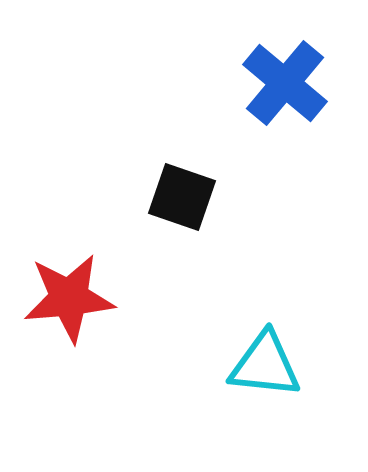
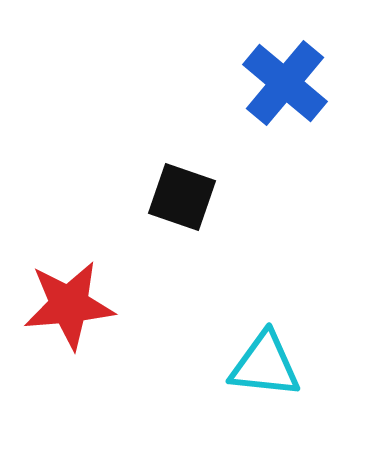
red star: moved 7 px down
